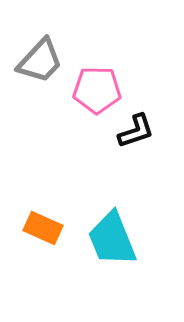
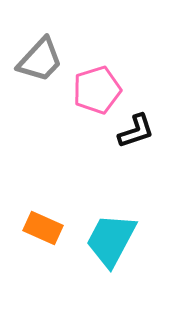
gray trapezoid: moved 1 px up
pink pentagon: rotated 18 degrees counterclockwise
cyan trapezoid: moved 1 px left, 1 px down; rotated 50 degrees clockwise
